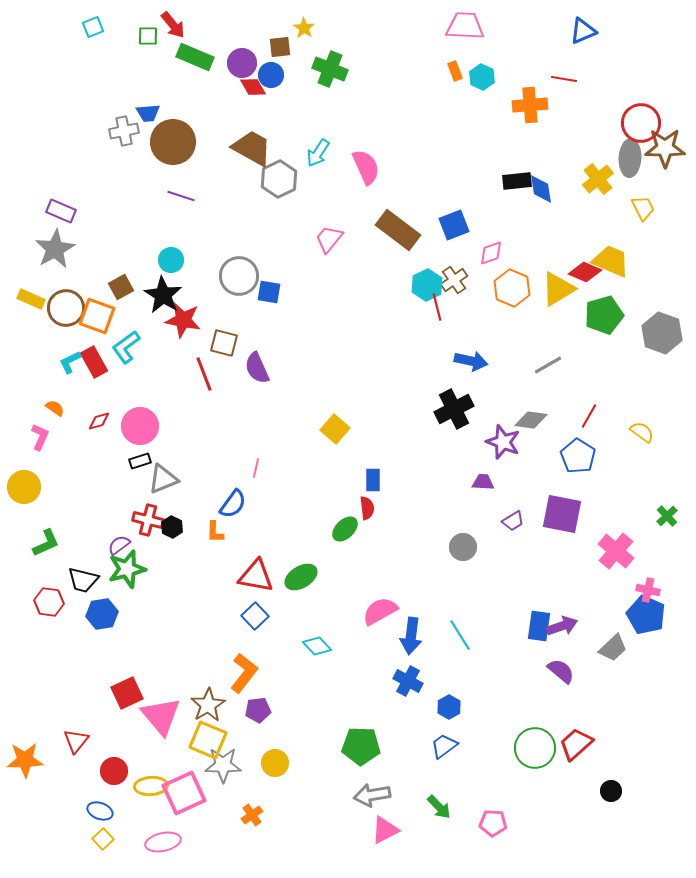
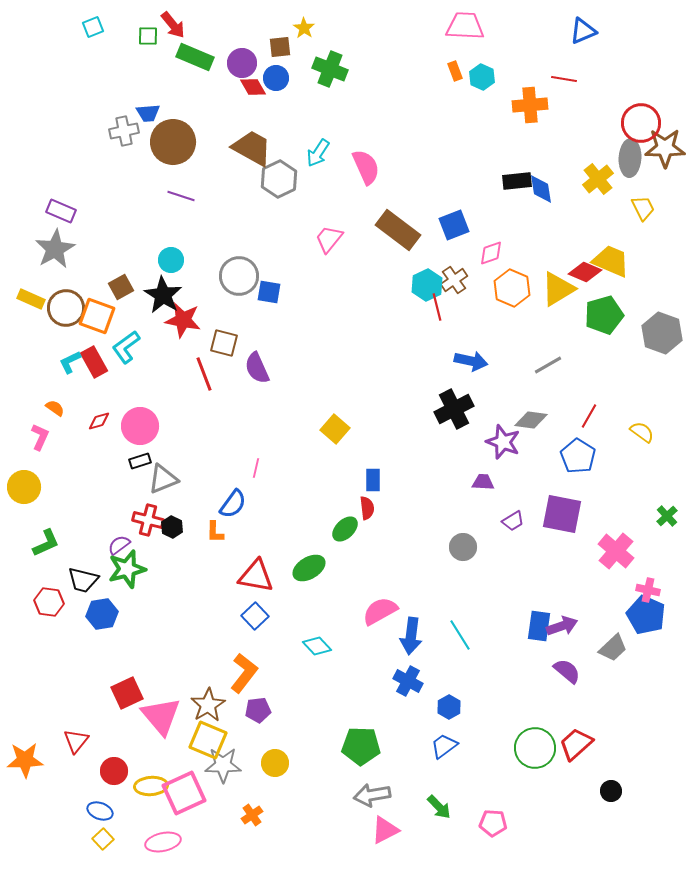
blue circle at (271, 75): moved 5 px right, 3 px down
green ellipse at (301, 577): moved 8 px right, 9 px up
purple semicircle at (561, 671): moved 6 px right
